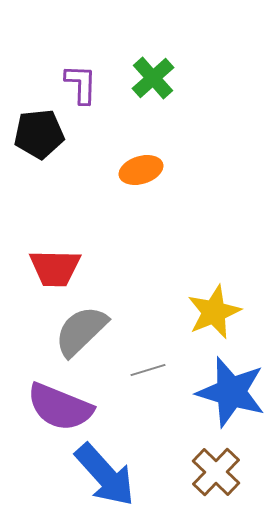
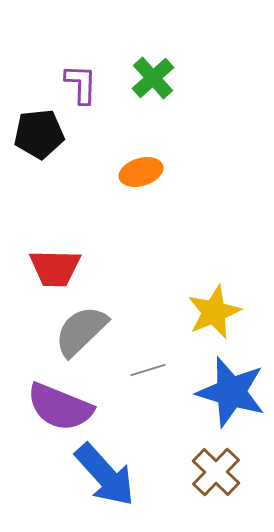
orange ellipse: moved 2 px down
